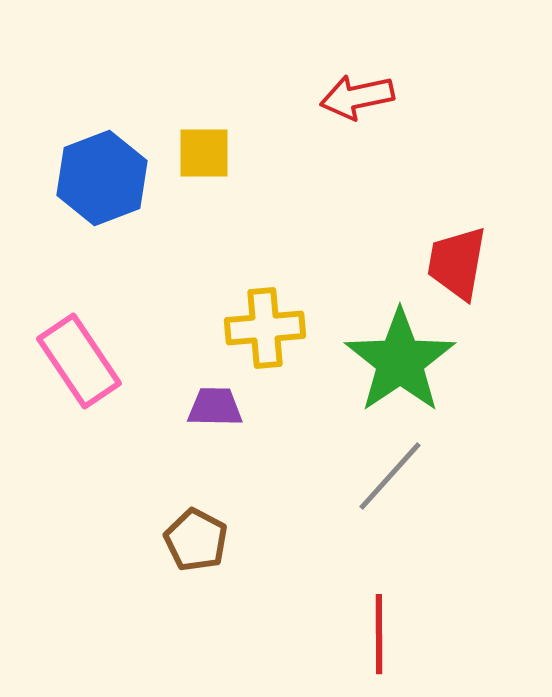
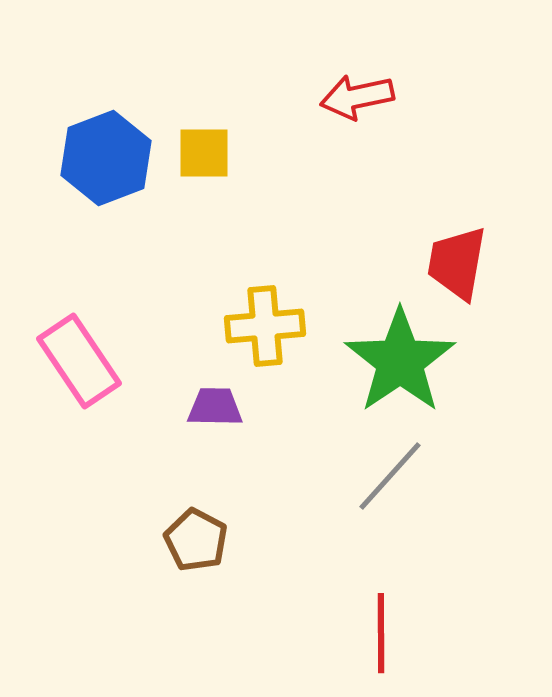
blue hexagon: moved 4 px right, 20 px up
yellow cross: moved 2 px up
red line: moved 2 px right, 1 px up
